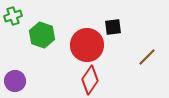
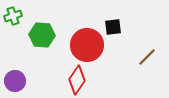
green hexagon: rotated 15 degrees counterclockwise
red diamond: moved 13 px left
